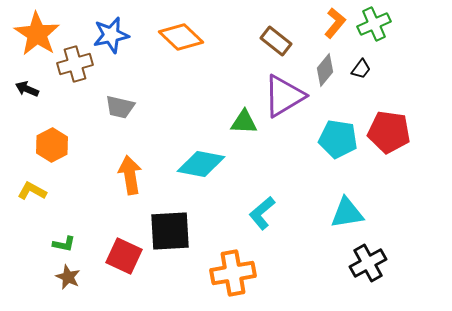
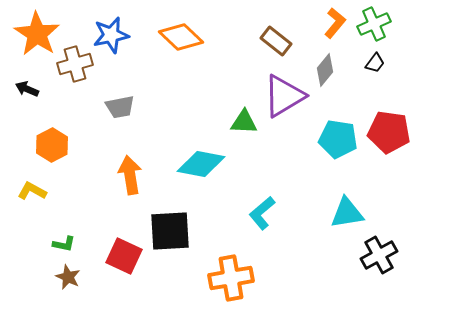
black trapezoid: moved 14 px right, 6 px up
gray trapezoid: rotated 24 degrees counterclockwise
black cross: moved 11 px right, 8 px up
orange cross: moved 2 px left, 5 px down
